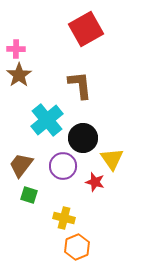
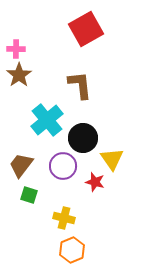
orange hexagon: moved 5 px left, 3 px down
